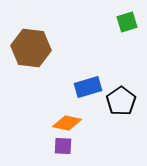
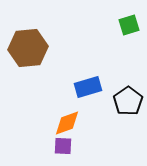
green square: moved 2 px right, 3 px down
brown hexagon: moved 3 px left; rotated 12 degrees counterclockwise
black pentagon: moved 7 px right
orange diamond: rotated 32 degrees counterclockwise
